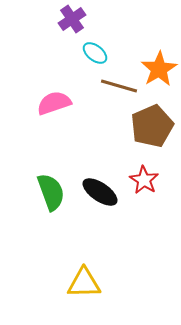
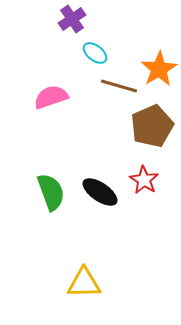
pink semicircle: moved 3 px left, 6 px up
